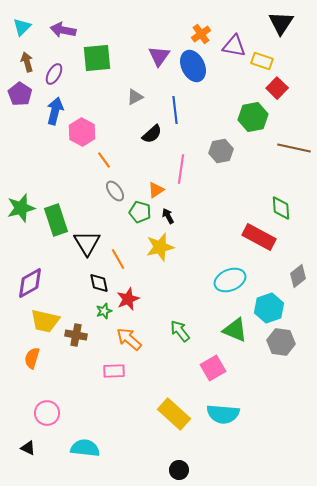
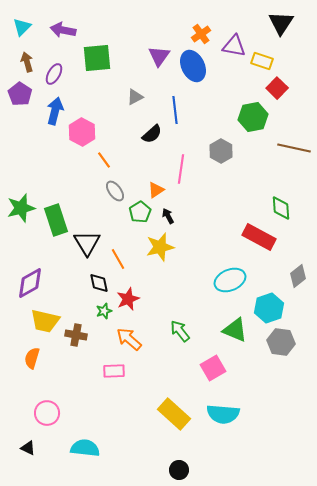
gray hexagon at (221, 151): rotated 20 degrees counterclockwise
green pentagon at (140, 212): rotated 25 degrees clockwise
